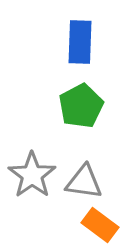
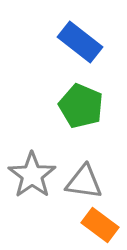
blue rectangle: rotated 54 degrees counterclockwise
green pentagon: rotated 21 degrees counterclockwise
